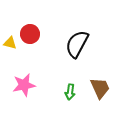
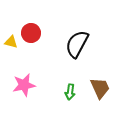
red circle: moved 1 px right, 1 px up
yellow triangle: moved 1 px right, 1 px up
